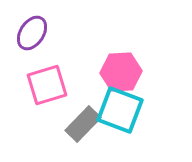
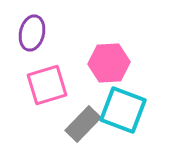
purple ellipse: rotated 20 degrees counterclockwise
pink hexagon: moved 12 px left, 9 px up
cyan square: moved 3 px right
